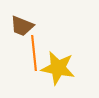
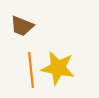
orange line: moved 3 px left, 17 px down
